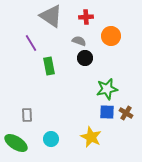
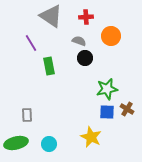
brown cross: moved 1 px right, 4 px up
cyan circle: moved 2 px left, 5 px down
green ellipse: rotated 45 degrees counterclockwise
